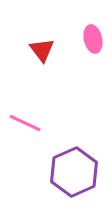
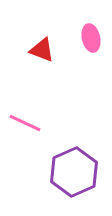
pink ellipse: moved 2 px left, 1 px up
red triangle: rotated 32 degrees counterclockwise
